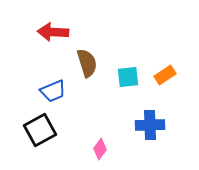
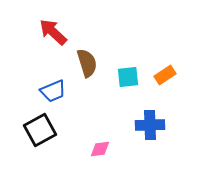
red arrow: rotated 40 degrees clockwise
pink diamond: rotated 45 degrees clockwise
